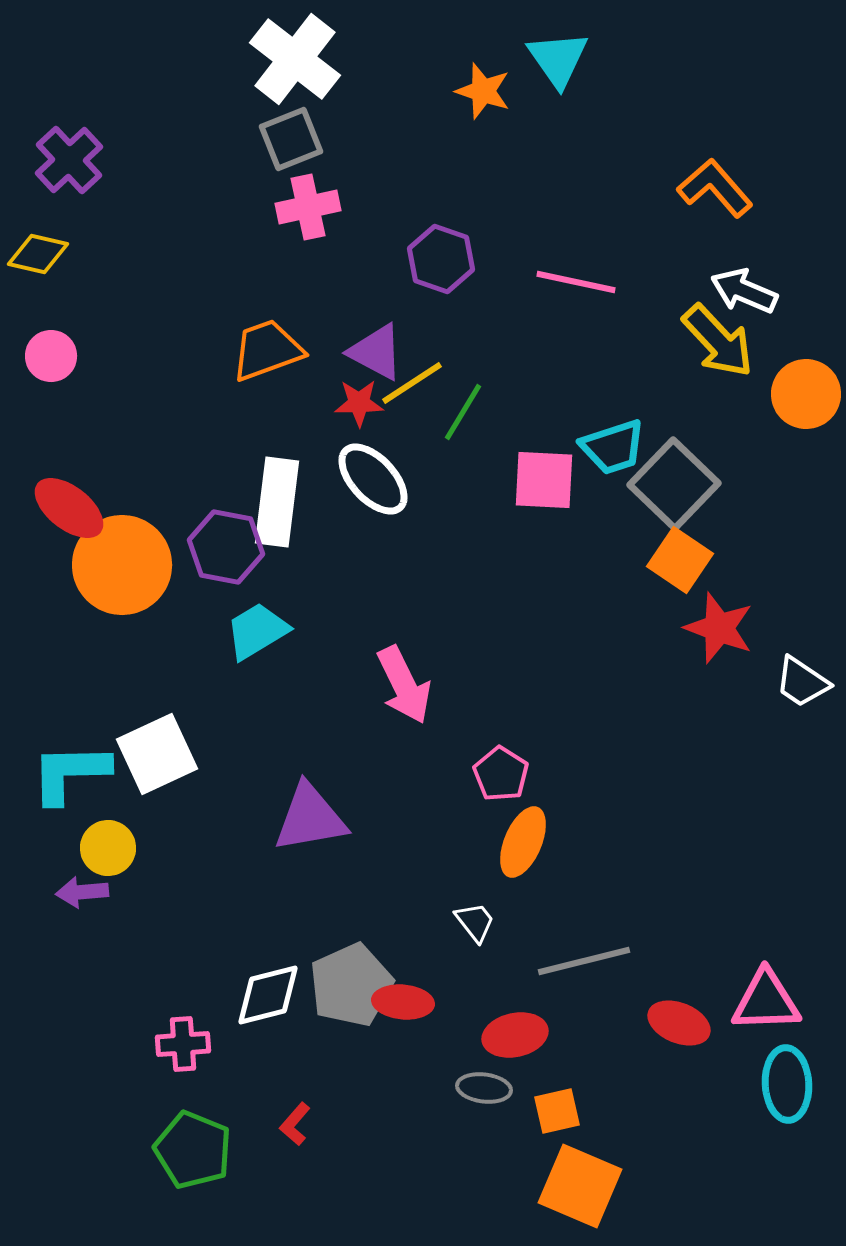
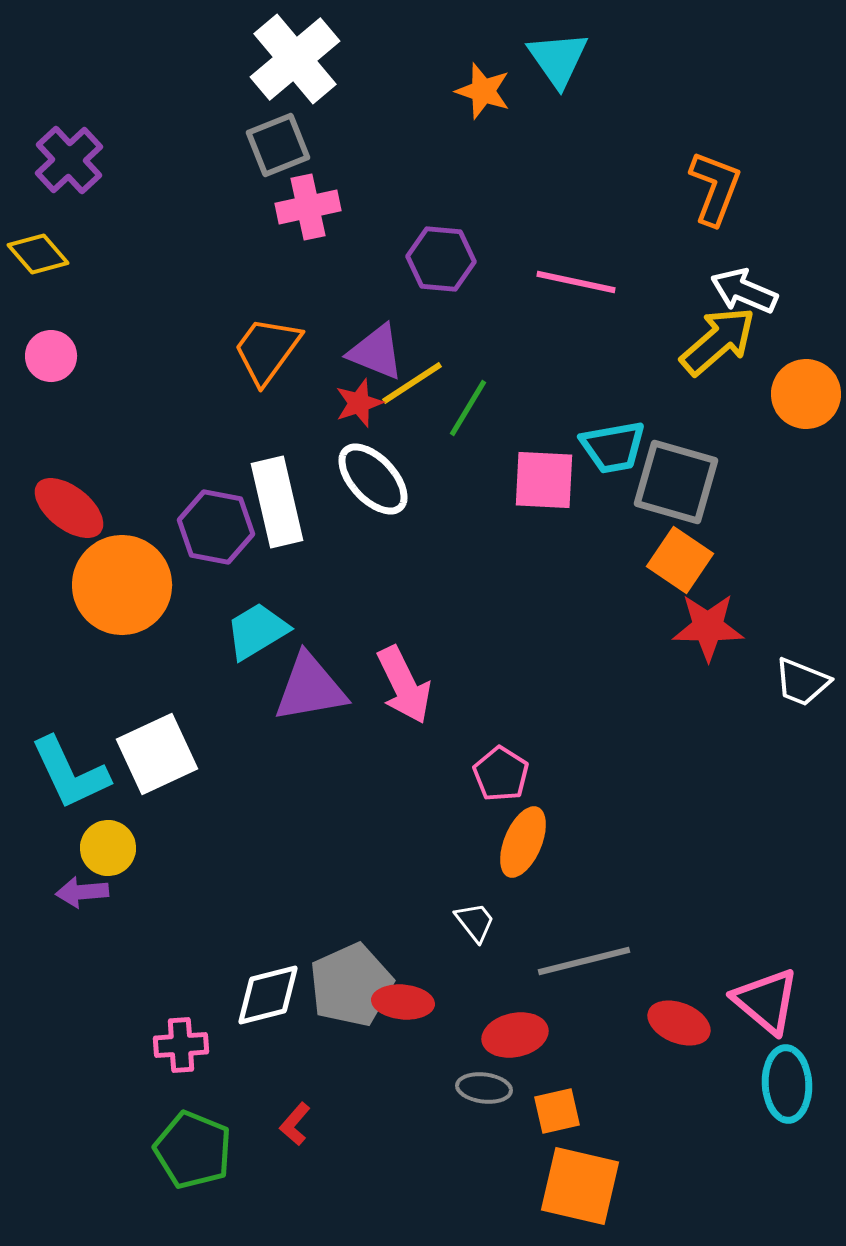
white cross at (295, 59): rotated 12 degrees clockwise
gray square at (291, 139): moved 13 px left, 6 px down
orange L-shape at (715, 188): rotated 62 degrees clockwise
yellow diamond at (38, 254): rotated 36 degrees clockwise
purple hexagon at (441, 259): rotated 14 degrees counterclockwise
yellow arrow at (718, 341): rotated 88 degrees counterclockwise
orange trapezoid at (267, 350): rotated 34 degrees counterclockwise
purple triangle at (376, 352): rotated 6 degrees counterclockwise
red star at (359, 403): rotated 18 degrees counterclockwise
green line at (463, 412): moved 5 px right, 4 px up
cyan trapezoid at (613, 447): rotated 8 degrees clockwise
gray square at (674, 484): moved 2 px right, 2 px up; rotated 28 degrees counterclockwise
white rectangle at (277, 502): rotated 20 degrees counterclockwise
purple hexagon at (226, 547): moved 10 px left, 20 px up
orange circle at (122, 565): moved 20 px down
red star at (719, 628): moved 11 px left, 1 px up; rotated 20 degrees counterclockwise
white trapezoid at (802, 682): rotated 12 degrees counterclockwise
cyan L-shape at (70, 773): rotated 114 degrees counterclockwise
purple triangle at (310, 818): moved 130 px up
pink triangle at (766, 1001): rotated 42 degrees clockwise
pink cross at (183, 1044): moved 2 px left, 1 px down
orange square at (580, 1186): rotated 10 degrees counterclockwise
